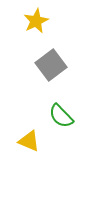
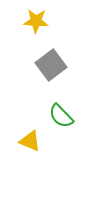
yellow star: rotated 30 degrees clockwise
yellow triangle: moved 1 px right
